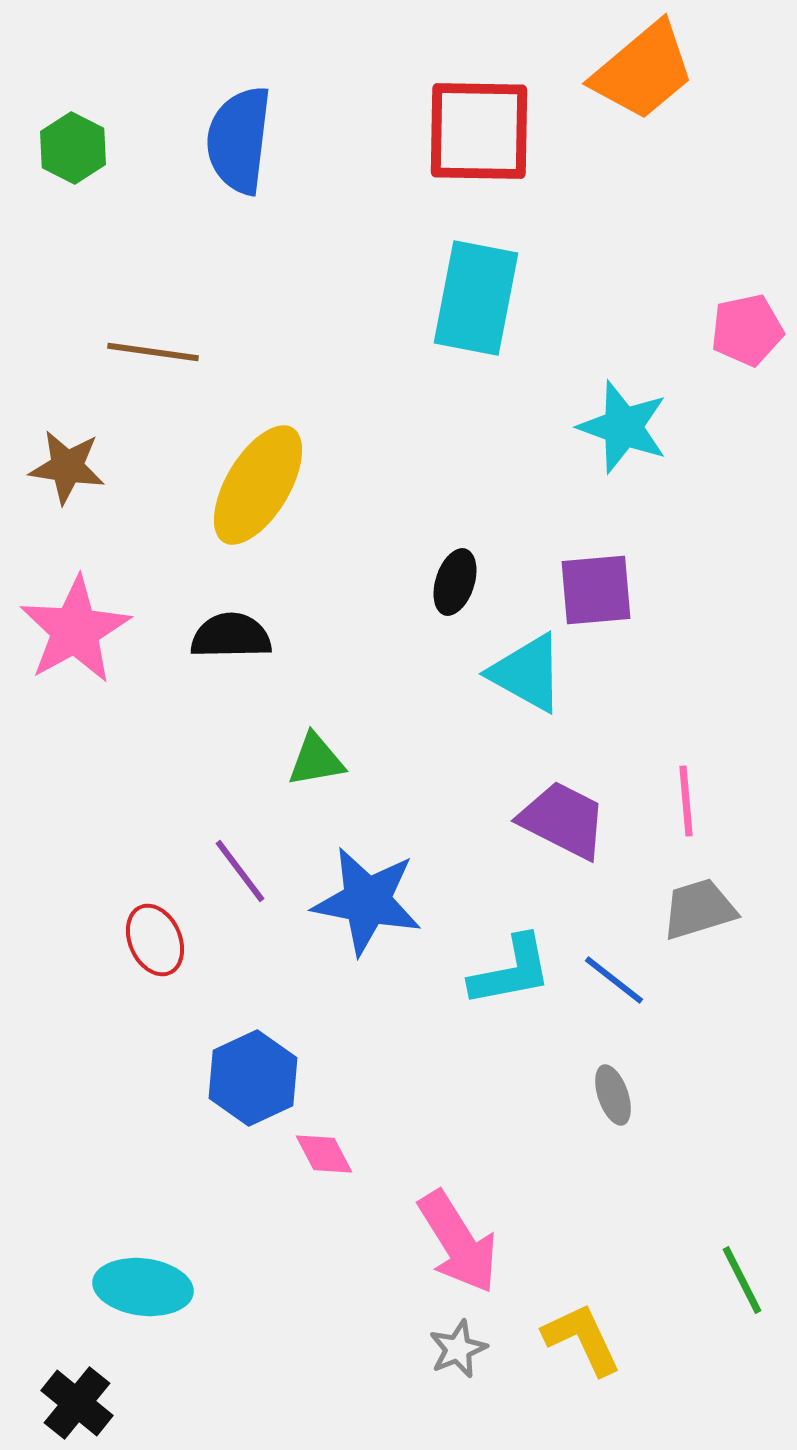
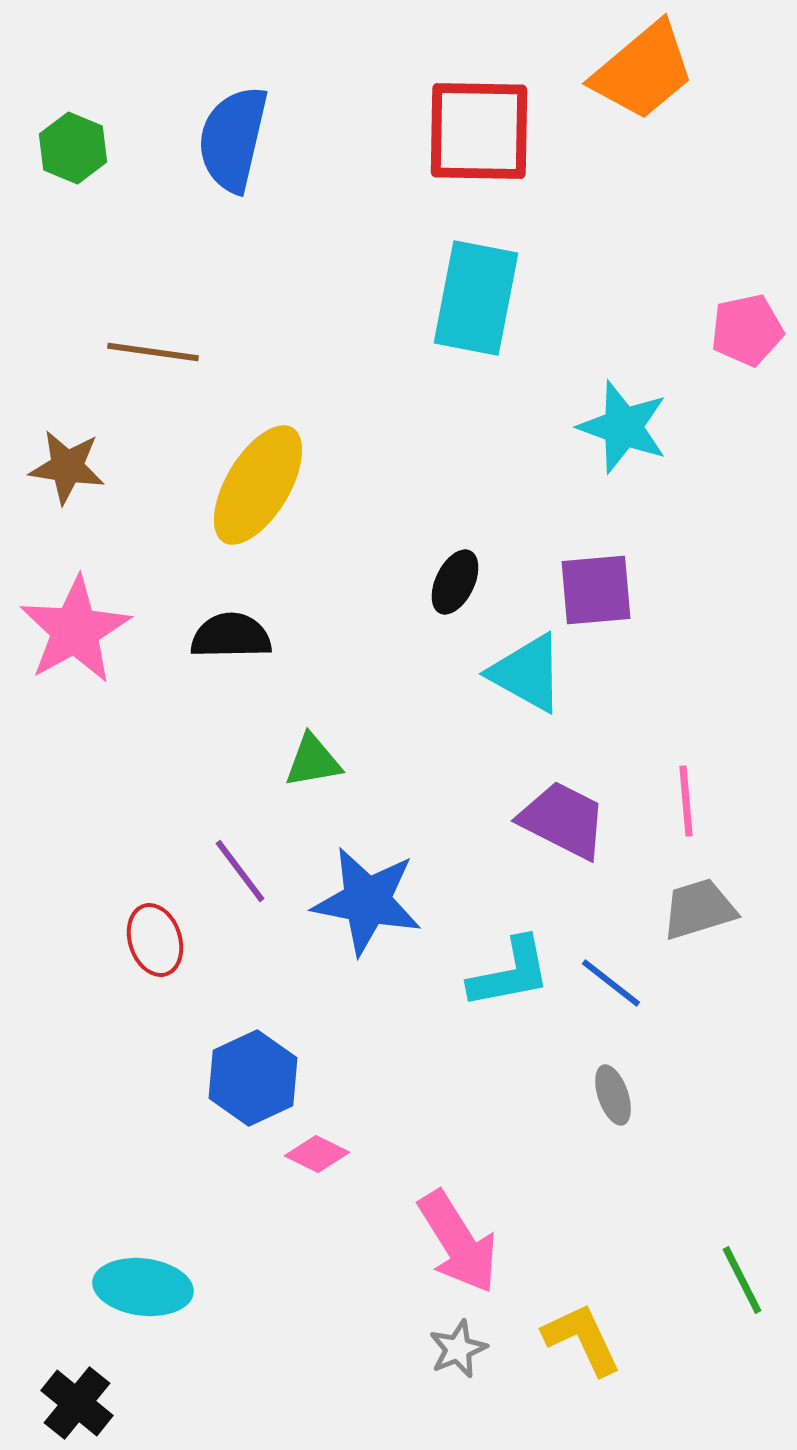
blue semicircle: moved 6 px left, 1 px up; rotated 6 degrees clockwise
green hexagon: rotated 4 degrees counterclockwise
black ellipse: rotated 8 degrees clockwise
green triangle: moved 3 px left, 1 px down
red ellipse: rotated 6 degrees clockwise
cyan L-shape: moved 1 px left, 2 px down
blue line: moved 3 px left, 3 px down
pink diamond: moved 7 px left; rotated 36 degrees counterclockwise
